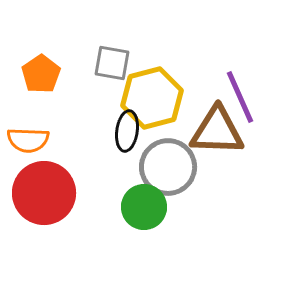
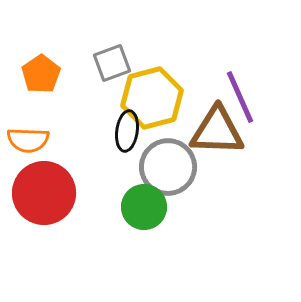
gray square: rotated 30 degrees counterclockwise
